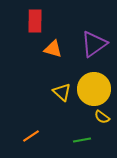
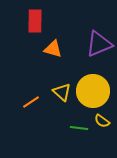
purple triangle: moved 5 px right; rotated 12 degrees clockwise
yellow circle: moved 1 px left, 2 px down
yellow semicircle: moved 4 px down
orange line: moved 34 px up
green line: moved 3 px left, 12 px up; rotated 18 degrees clockwise
